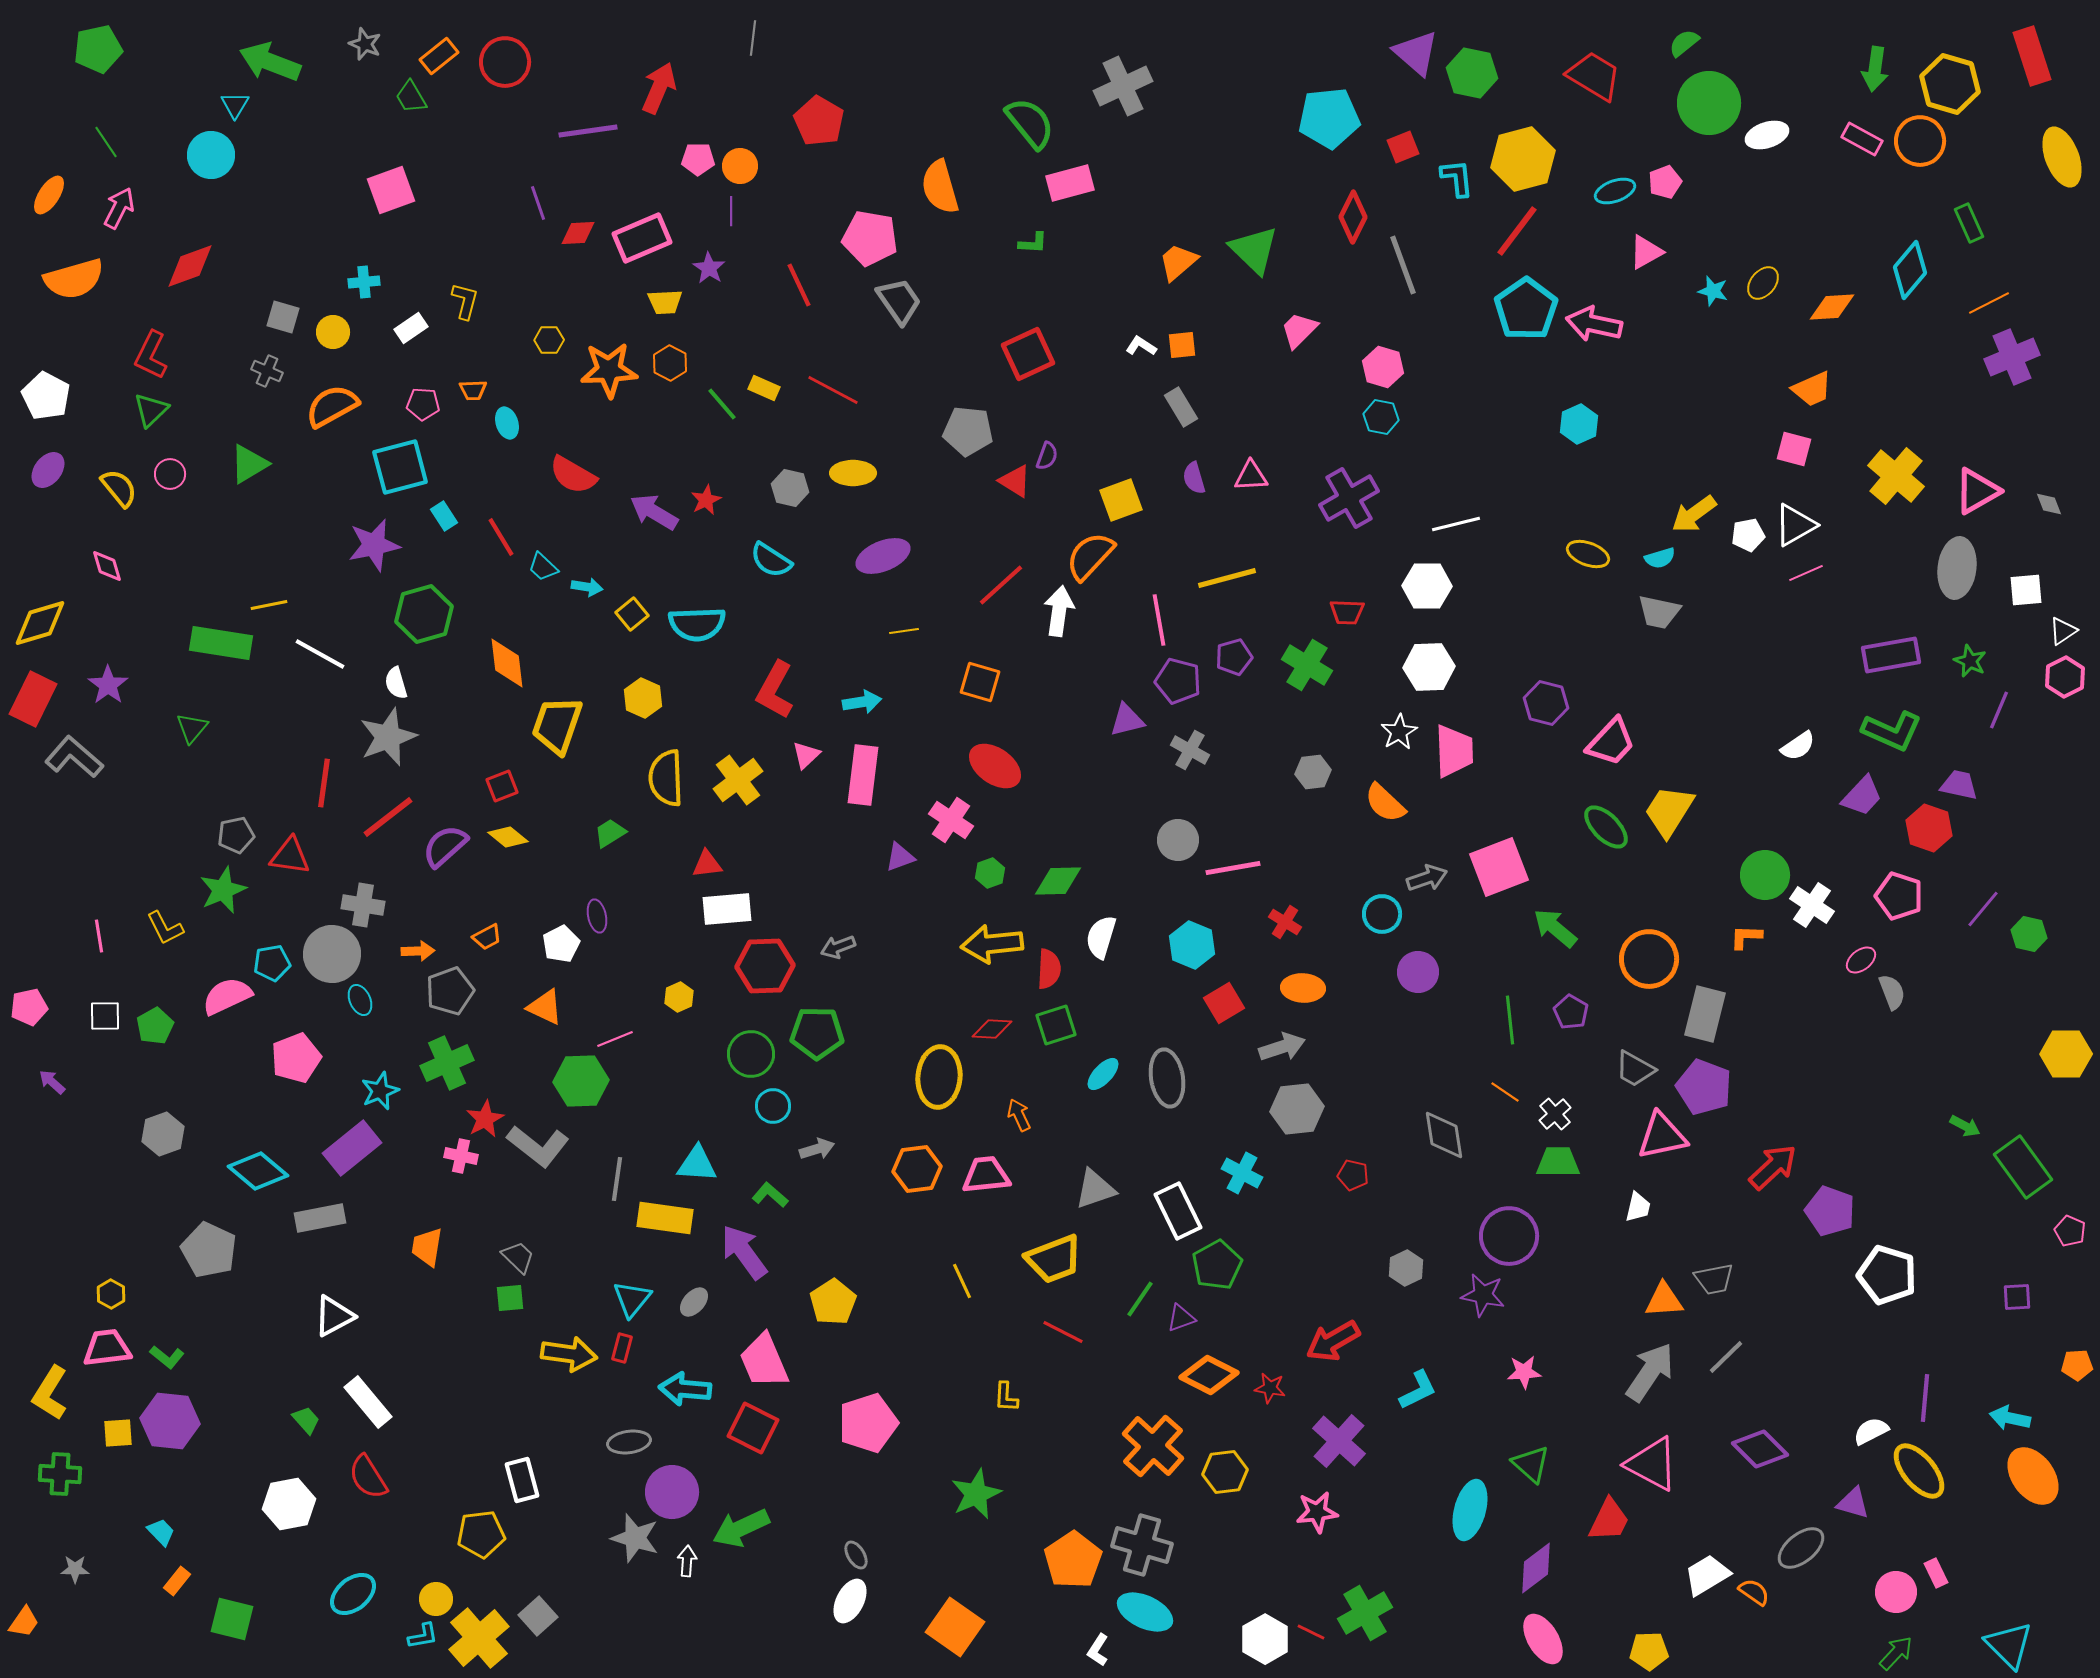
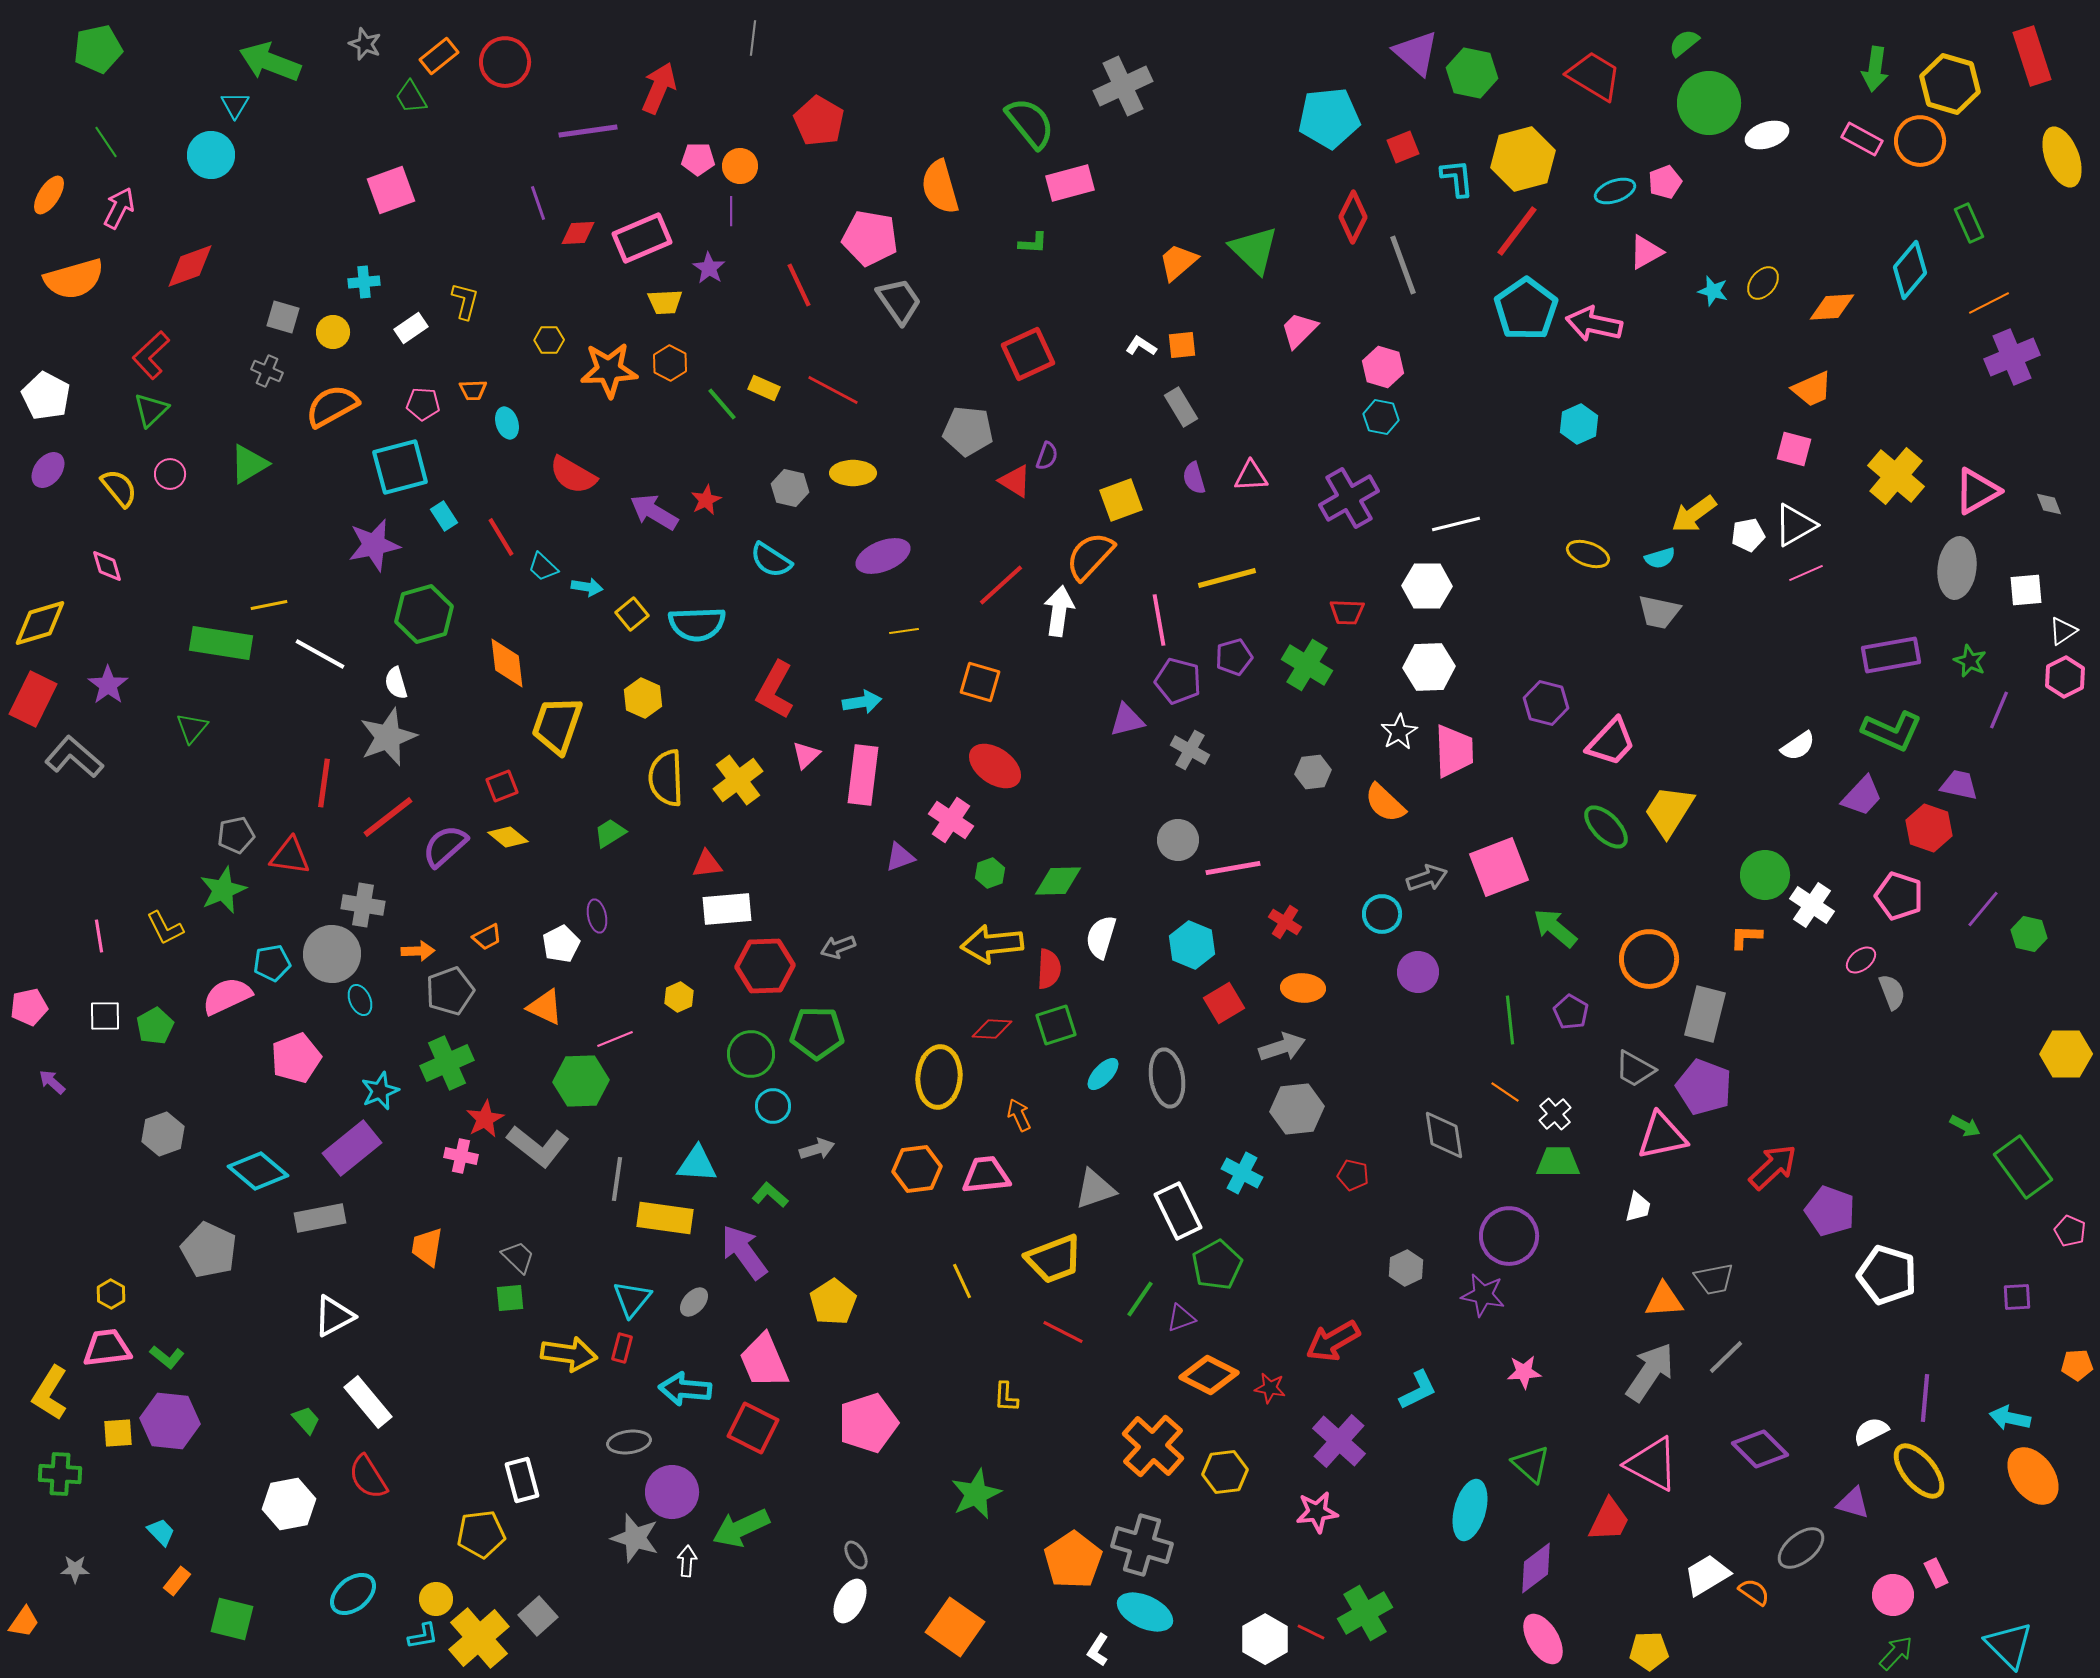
red L-shape at (151, 355): rotated 21 degrees clockwise
pink circle at (1896, 1592): moved 3 px left, 3 px down
